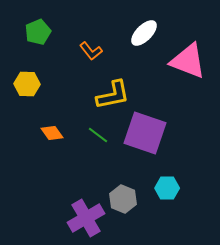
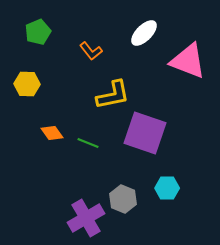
green line: moved 10 px left, 8 px down; rotated 15 degrees counterclockwise
